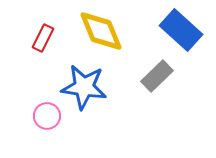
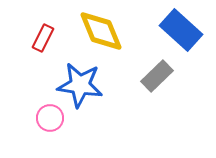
blue star: moved 4 px left, 2 px up
pink circle: moved 3 px right, 2 px down
